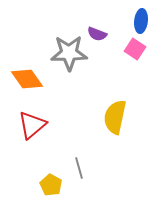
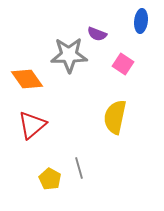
pink square: moved 12 px left, 15 px down
gray star: moved 2 px down
yellow pentagon: moved 1 px left, 6 px up
